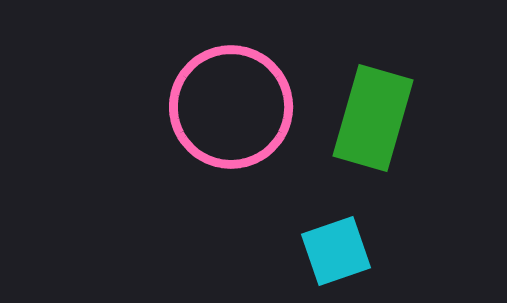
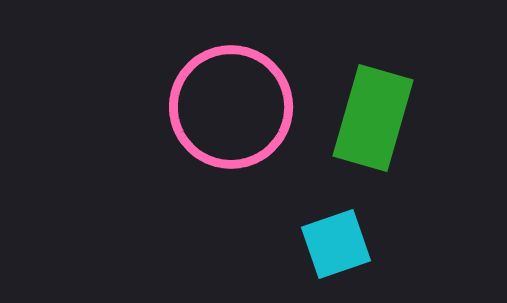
cyan square: moved 7 px up
